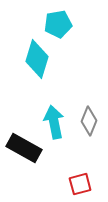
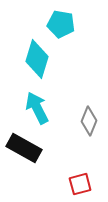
cyan pentagon: moved 3 px right; rotated 20 degrees clockwise
cyan arrow: moved 17 px left, 14 px up; rotated 16 degrees counterclockwise
